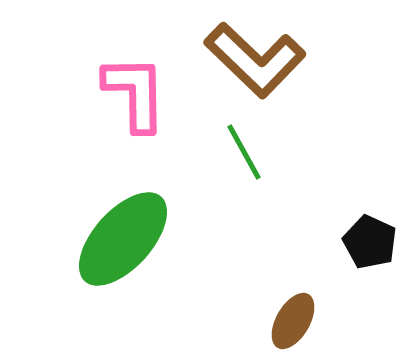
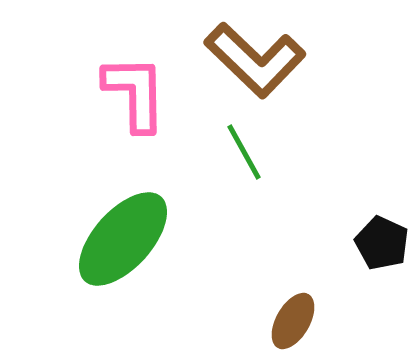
black pentagon: moved 12 px right, 1 px down
